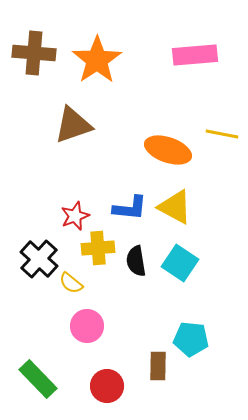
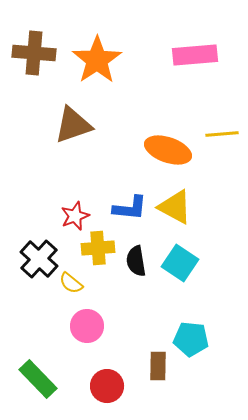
yellow line: rotated 16 degrees counterclockwise
